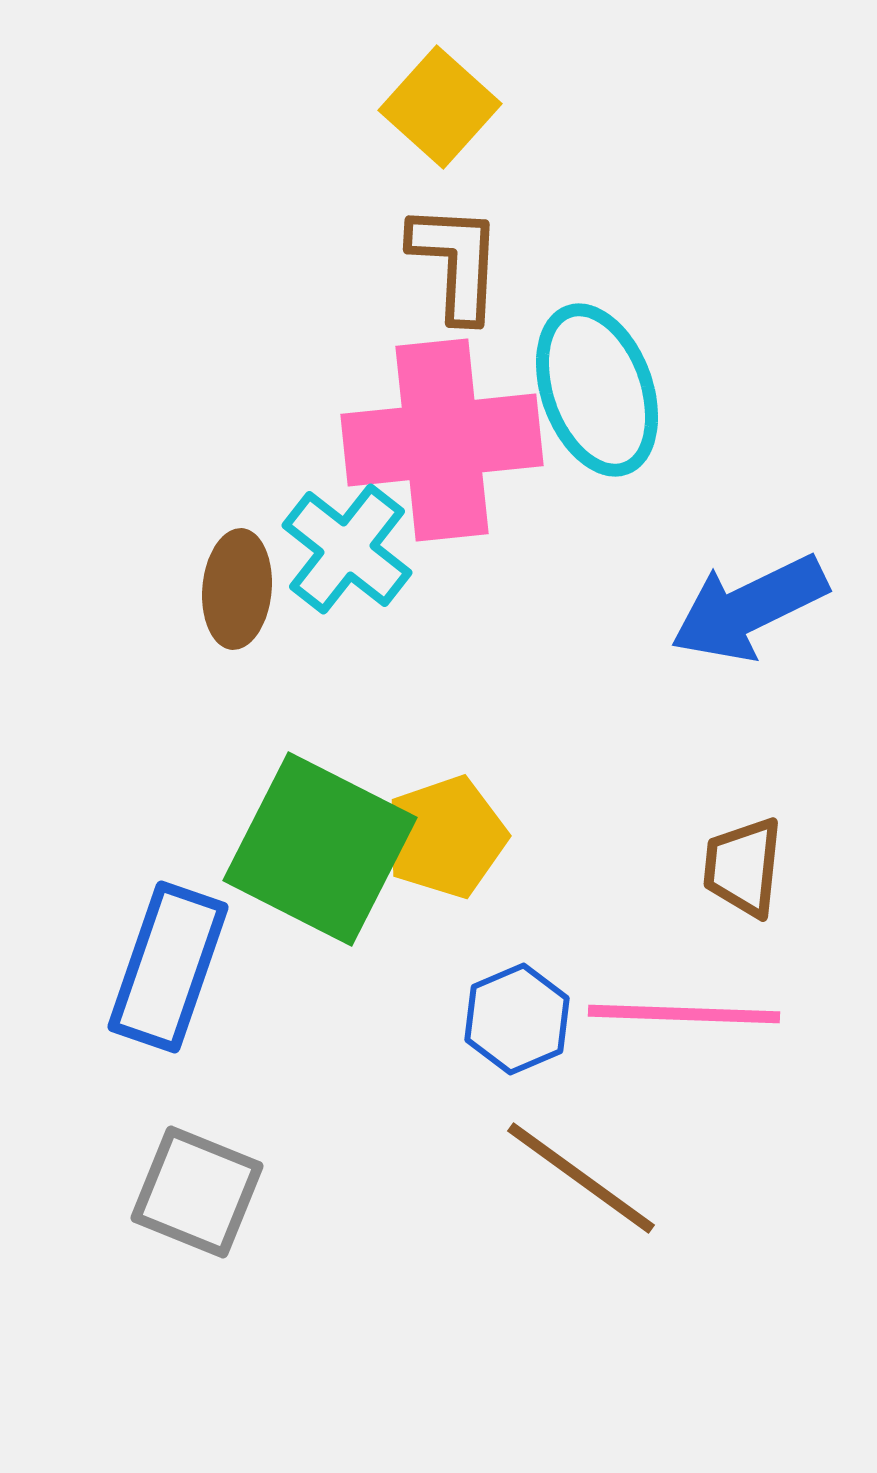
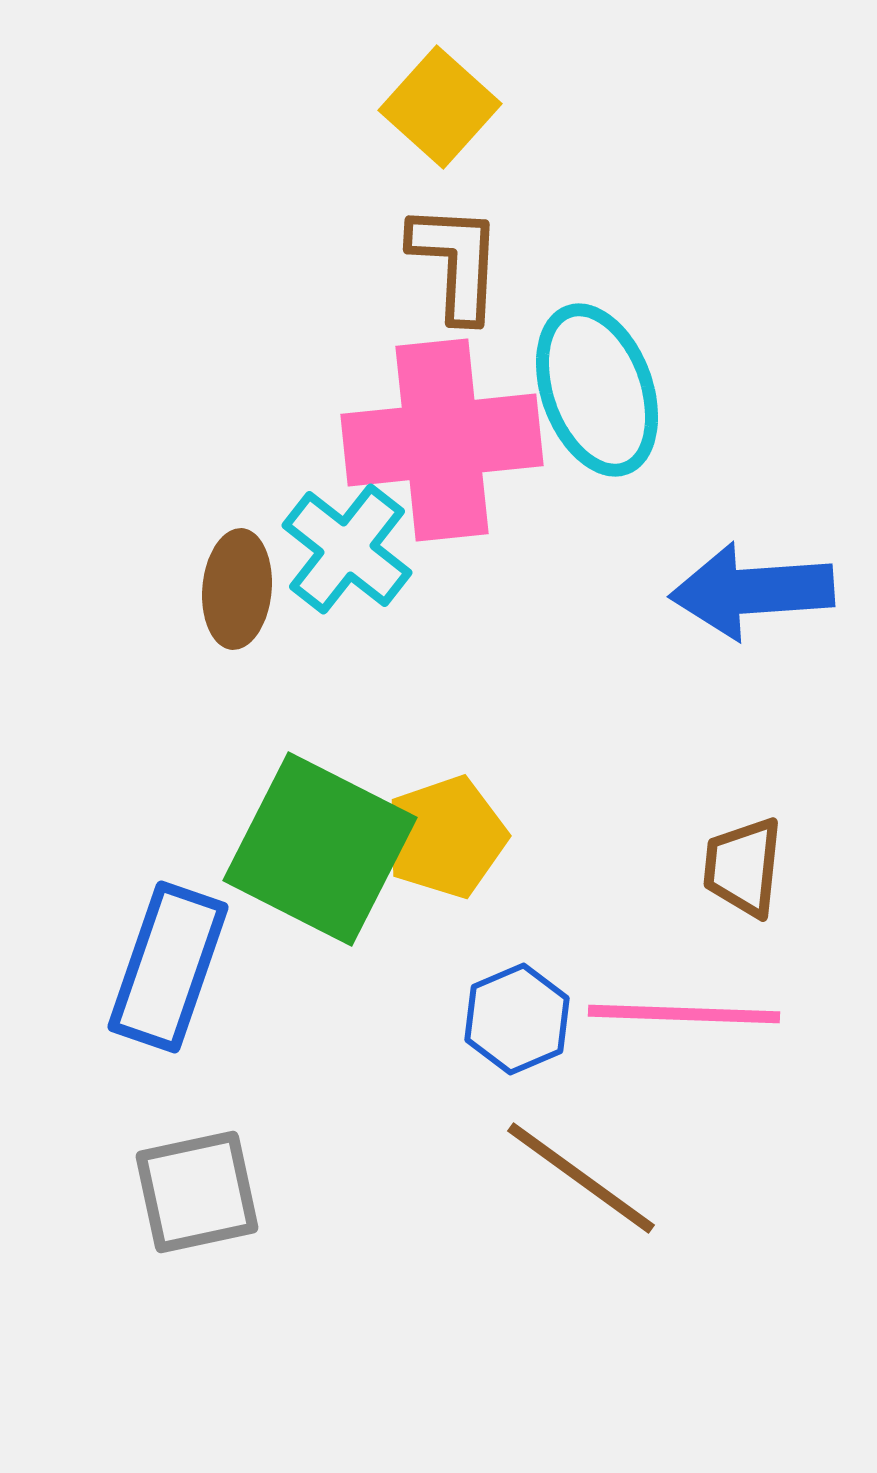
blue arrow: moved 3 px right, 17 px up; rotated 22 degrees clockwise
gray square: rotated 34 degrees counterclockwise
